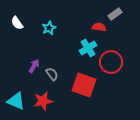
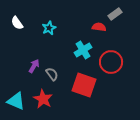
cyan cross: moved 5 px left, 2 px down
red star: moved 2 px up; rotated 30 degrees counterclockwise
